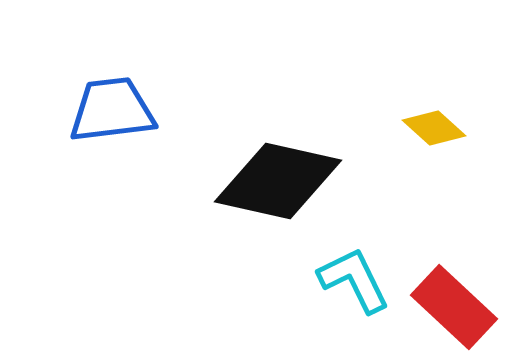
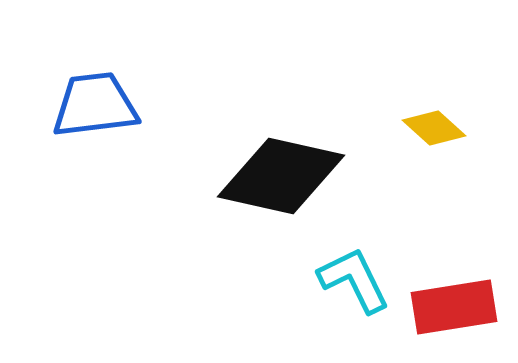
blue trapezoid: moved 17 px left, 5 px up
black diamond: moved 3 px right, 5 px up
red rectangle: rotated 52 degrees counterclockwise
